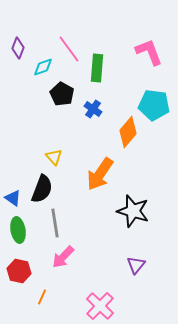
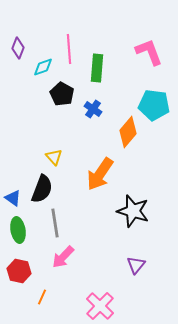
pink line: rotated 32 degrees clockwise
